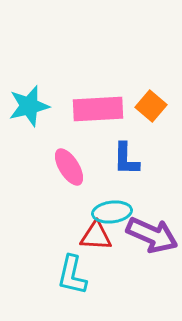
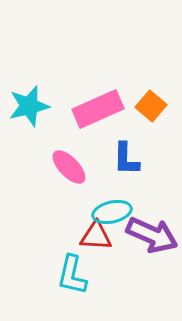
pink rectangle: rotated 21 degrees counterclockwise
pink ellipse: rotated 12 degrees counterclockwise
cyan ellipse: rotated 6 degrees counterclockwise
